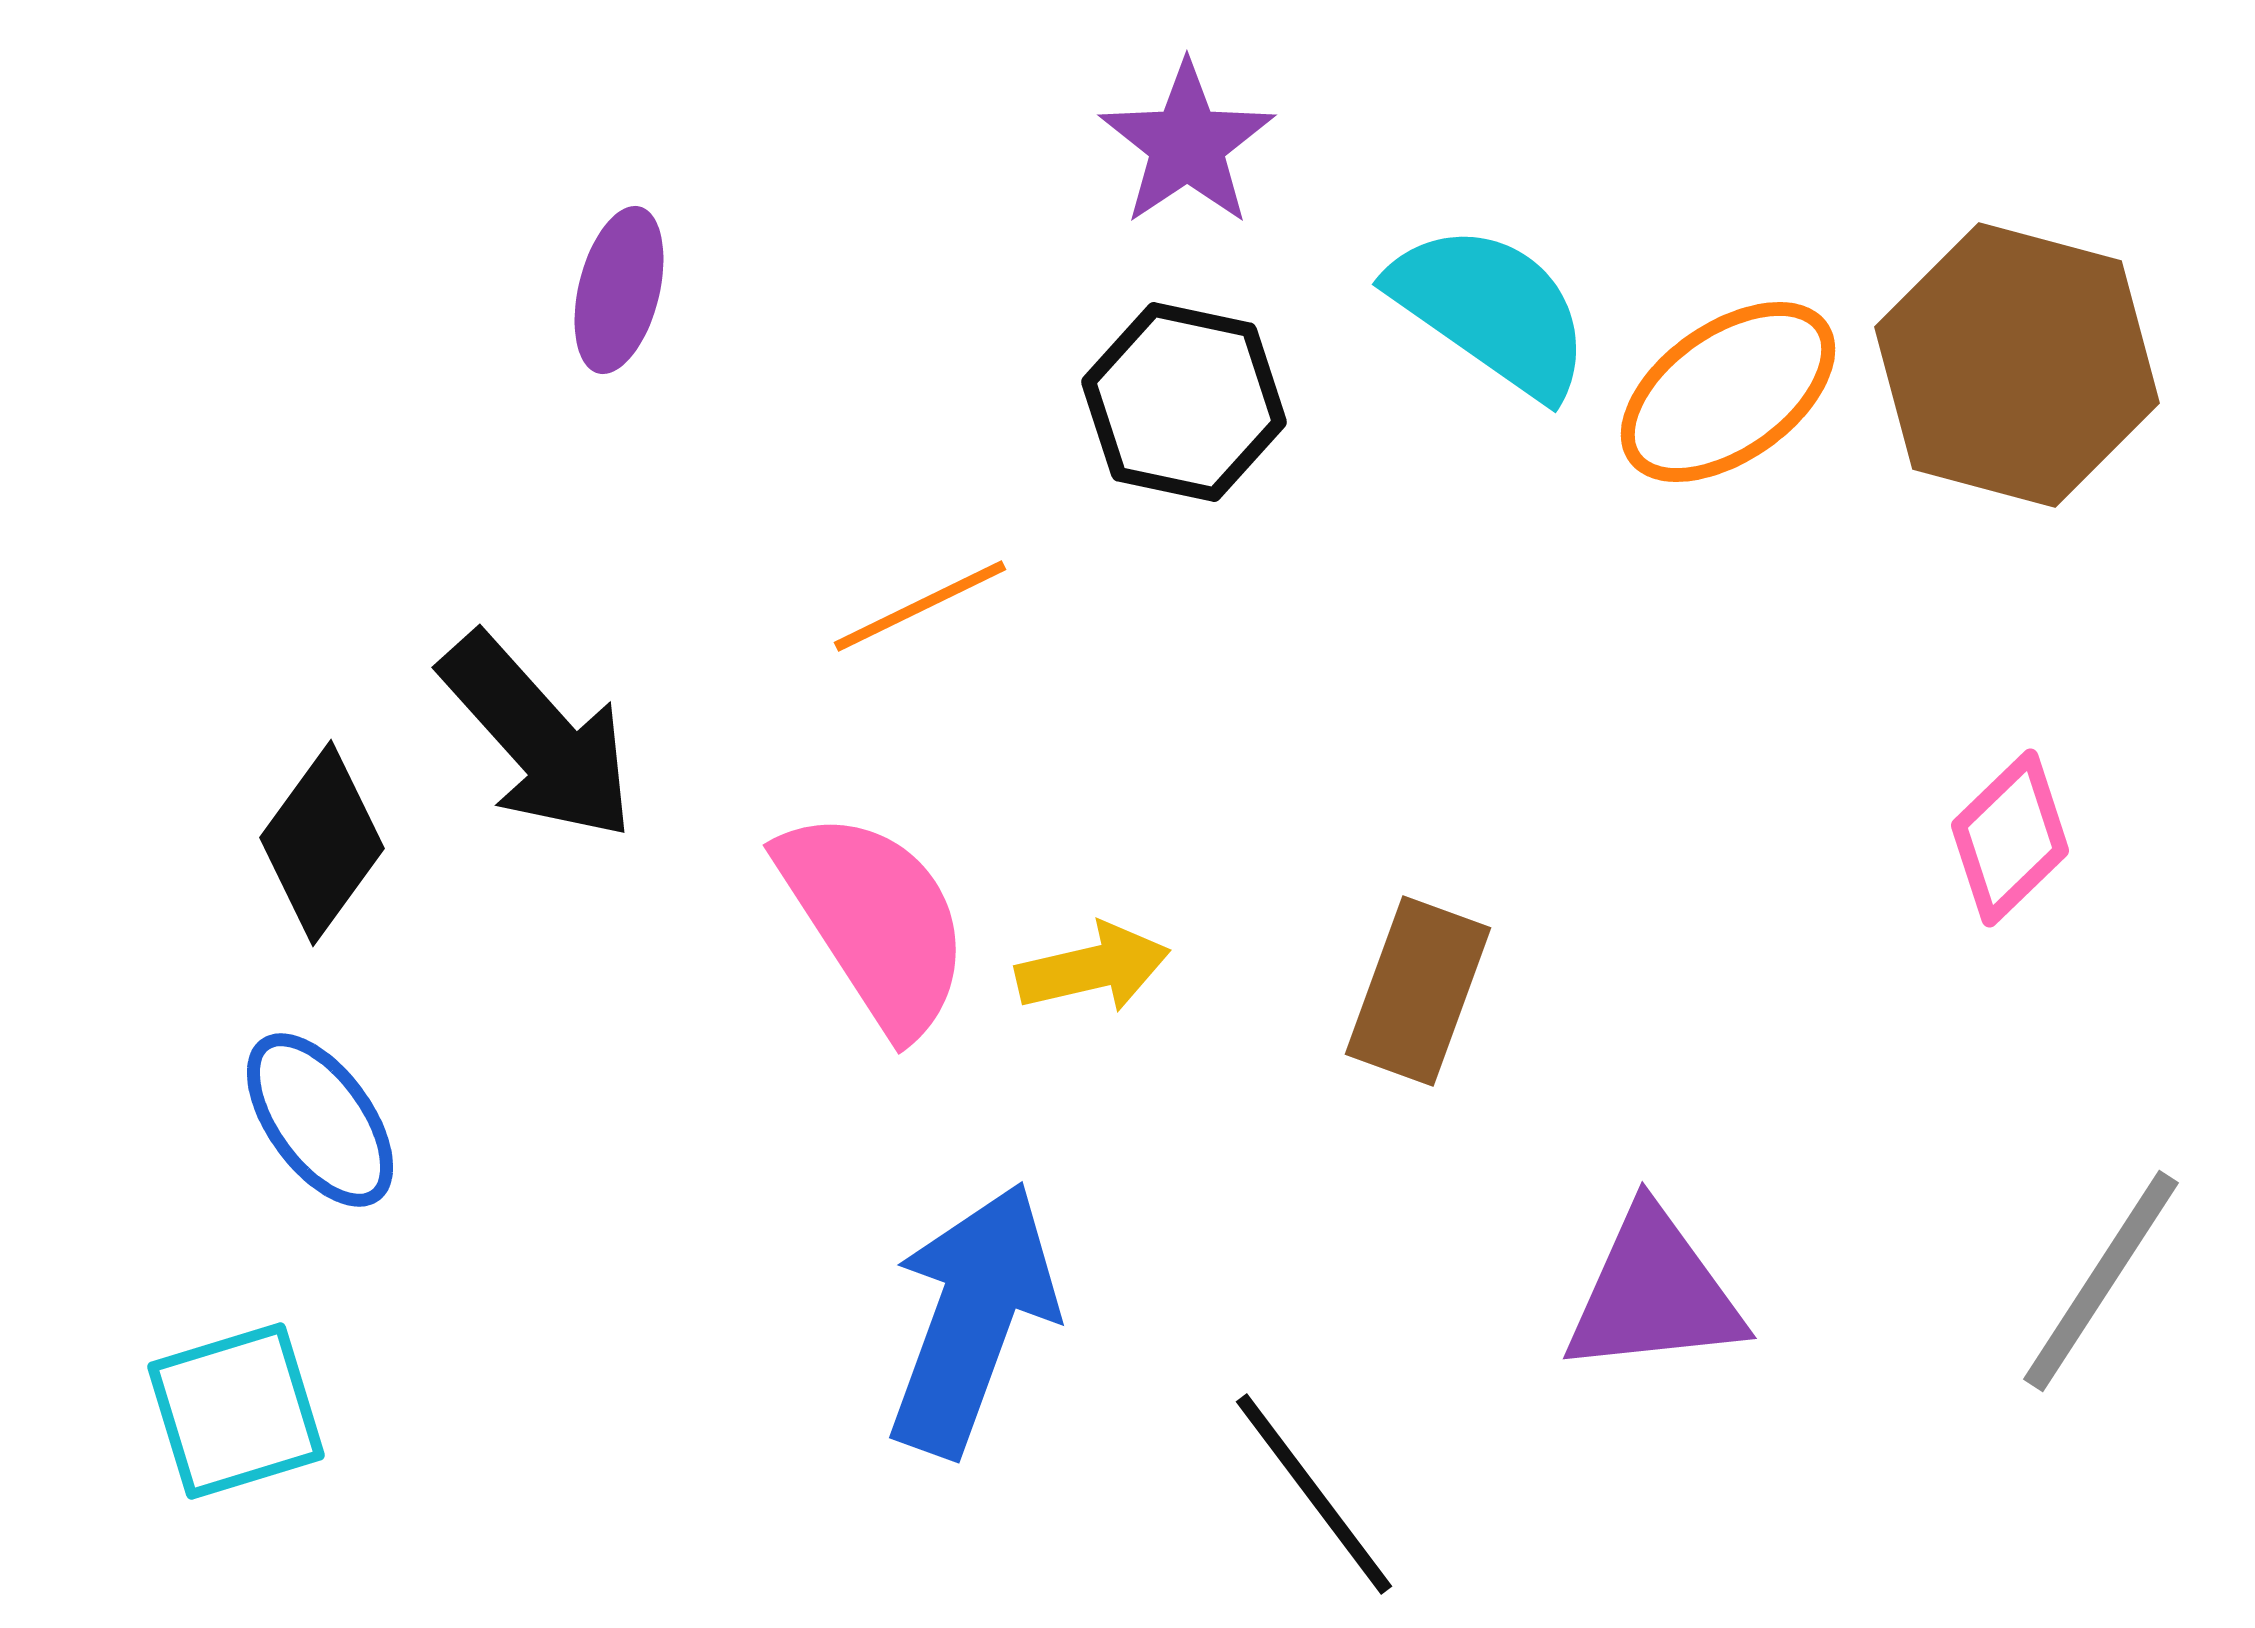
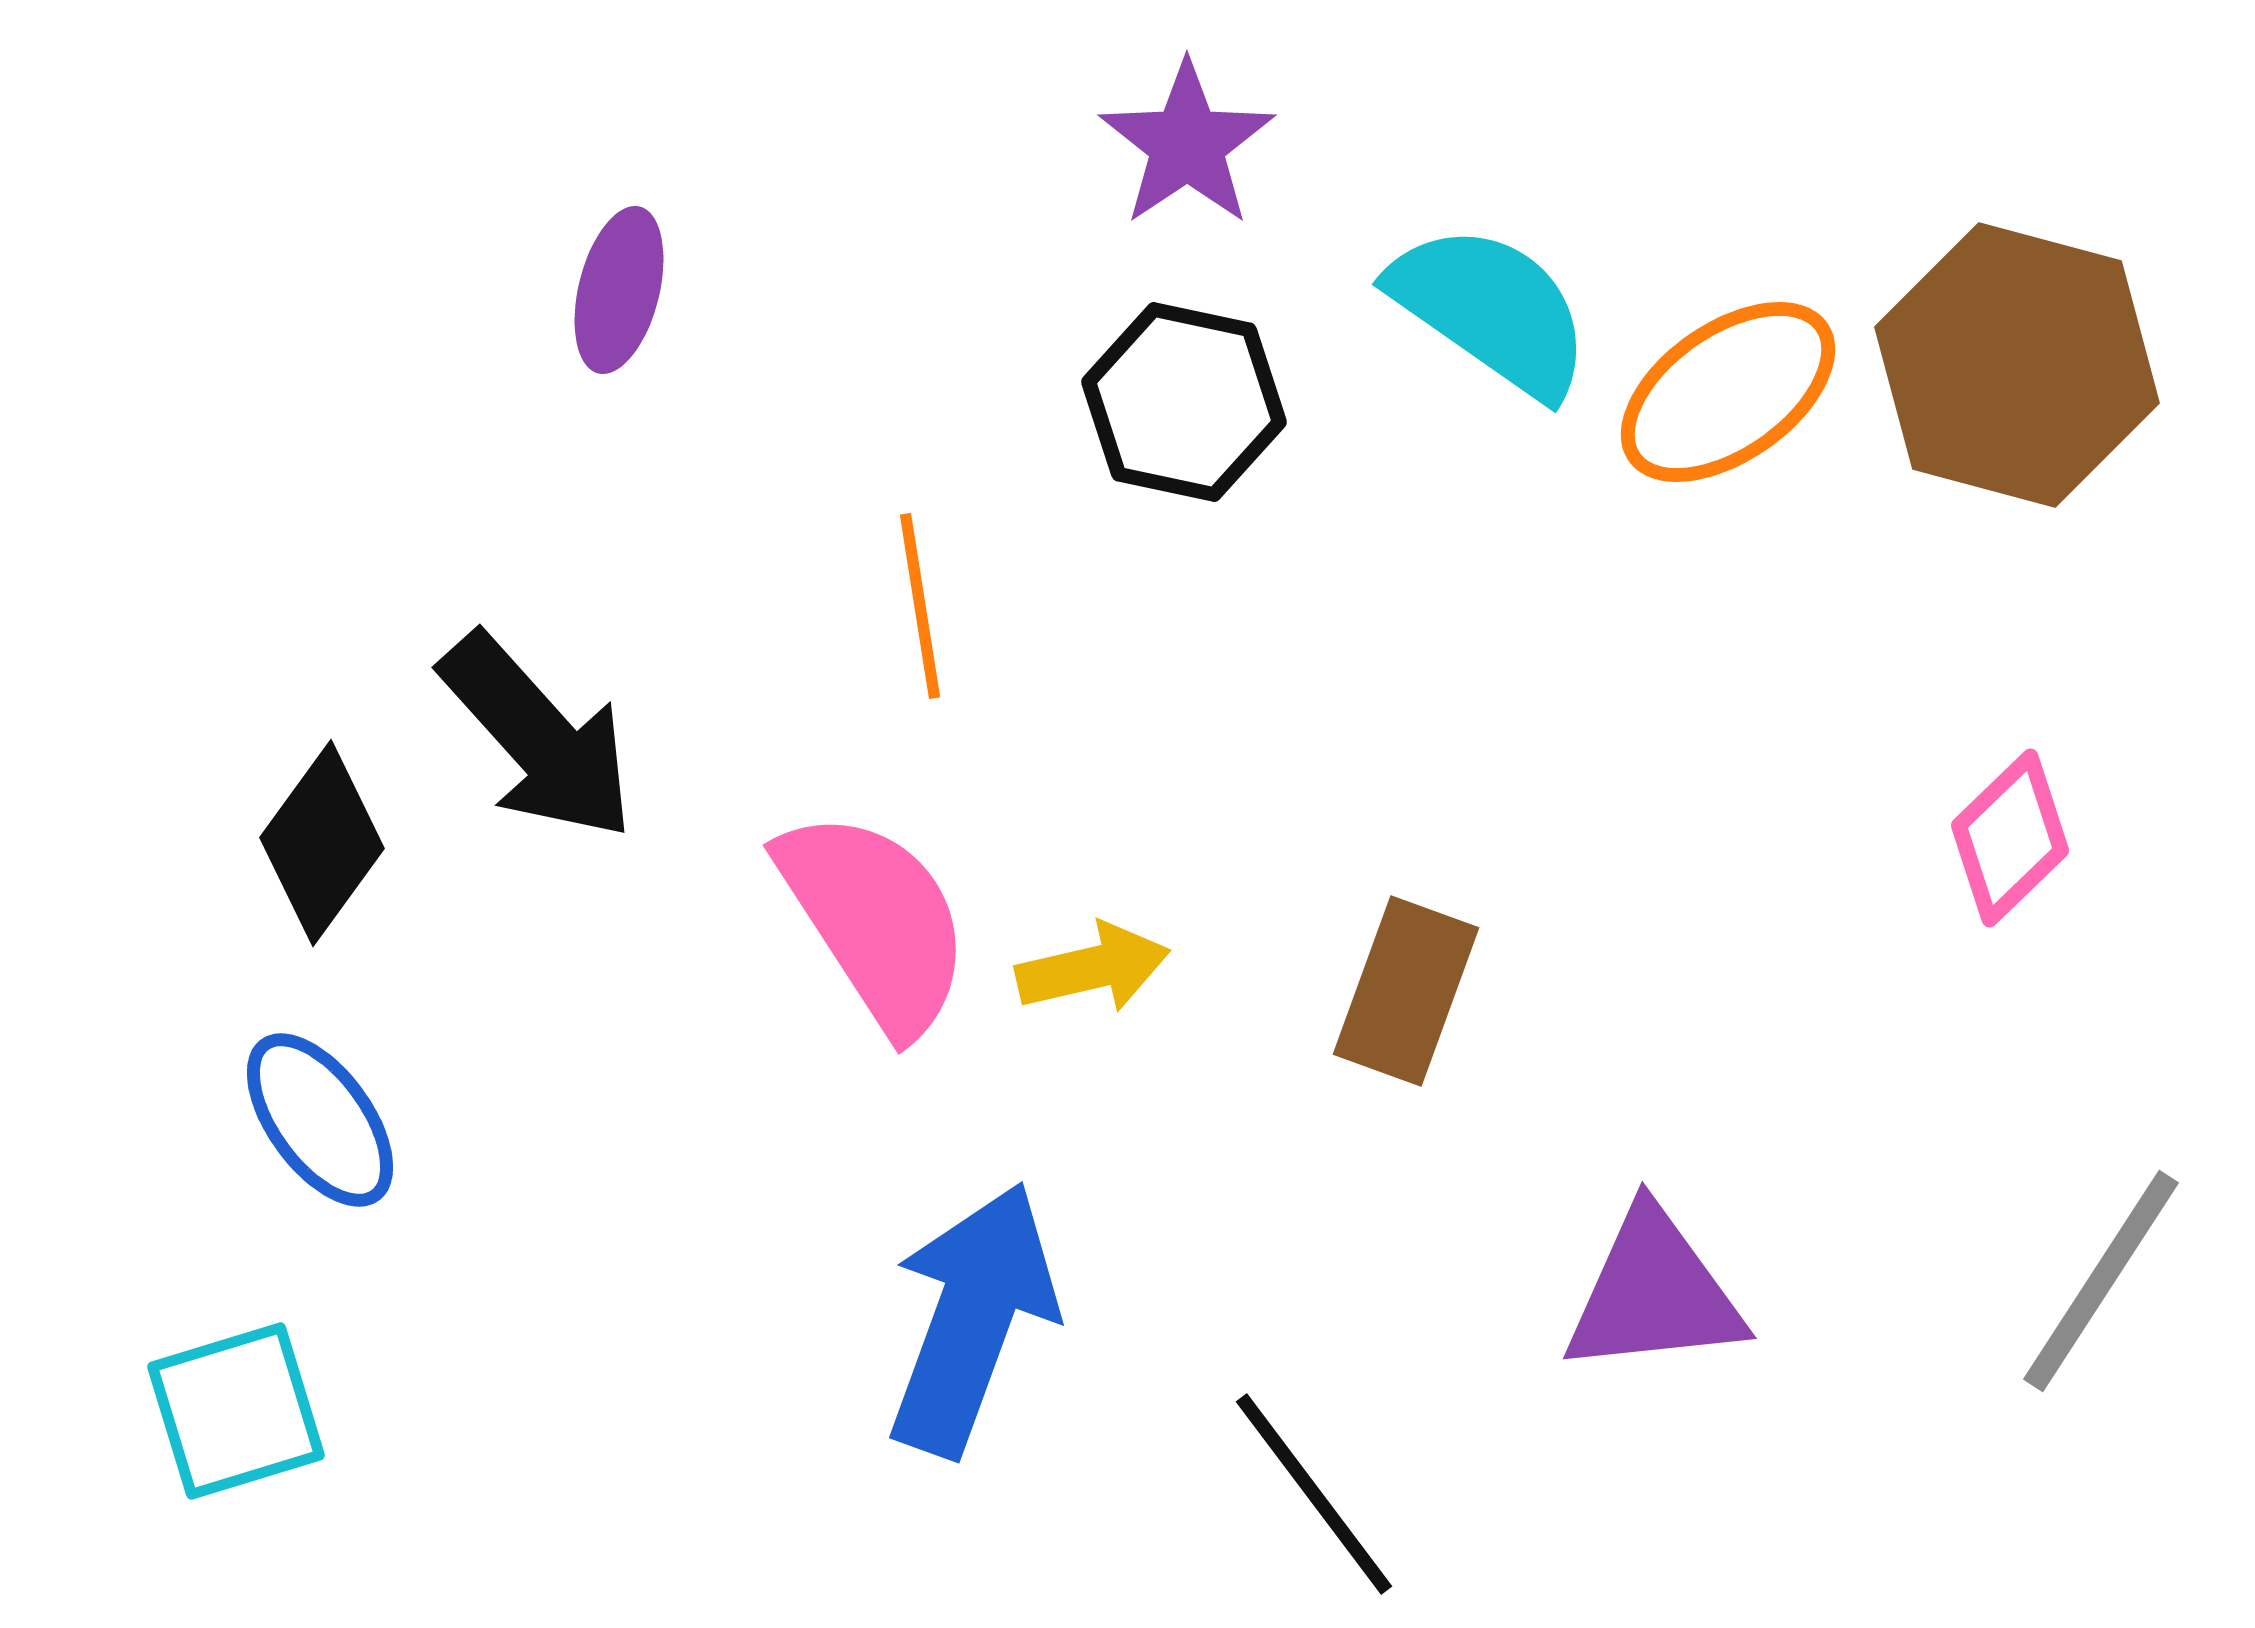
orange line: rotated 73 degrees counterclockwise
brown rectangle: moved 12 px left
